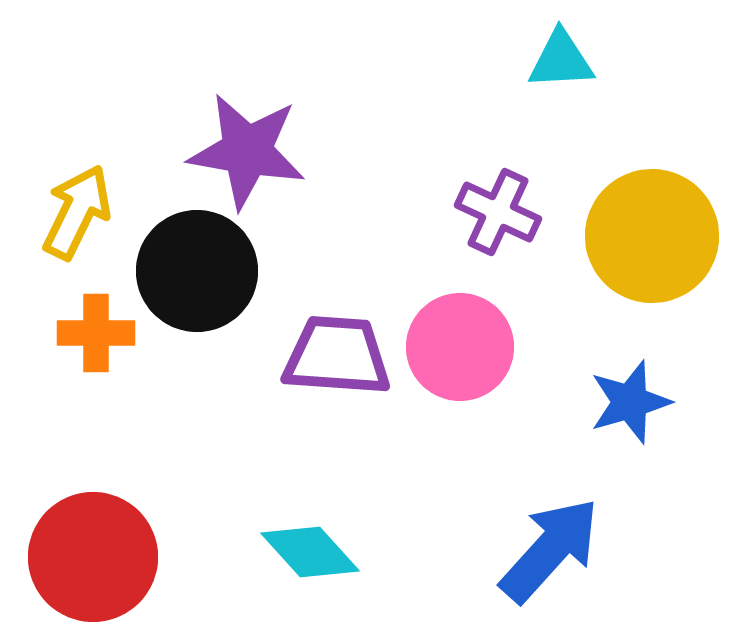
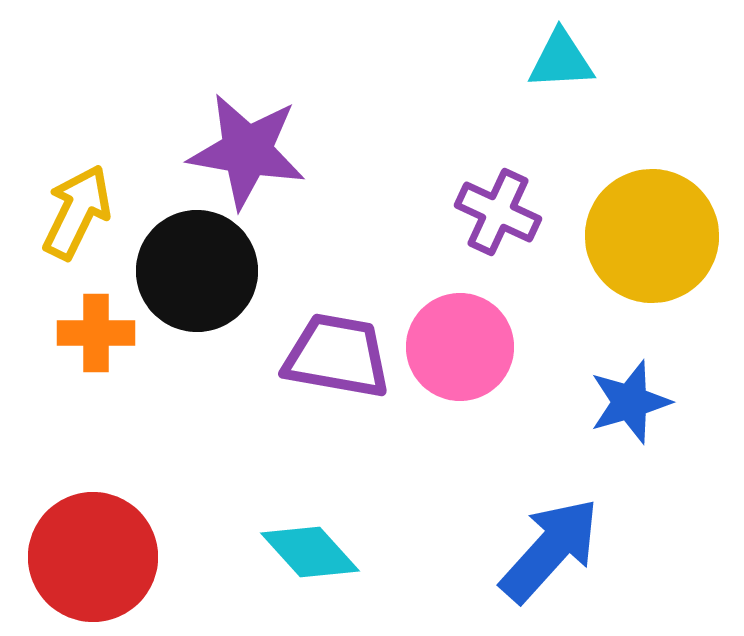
purple trapezoid: rotated 6 degrees clockwise
